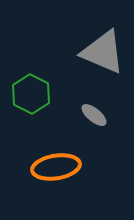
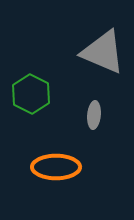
gray ellipse: rotated 56 degrees clockwise
orange ellipse: rotated 9 degrees clockwise
